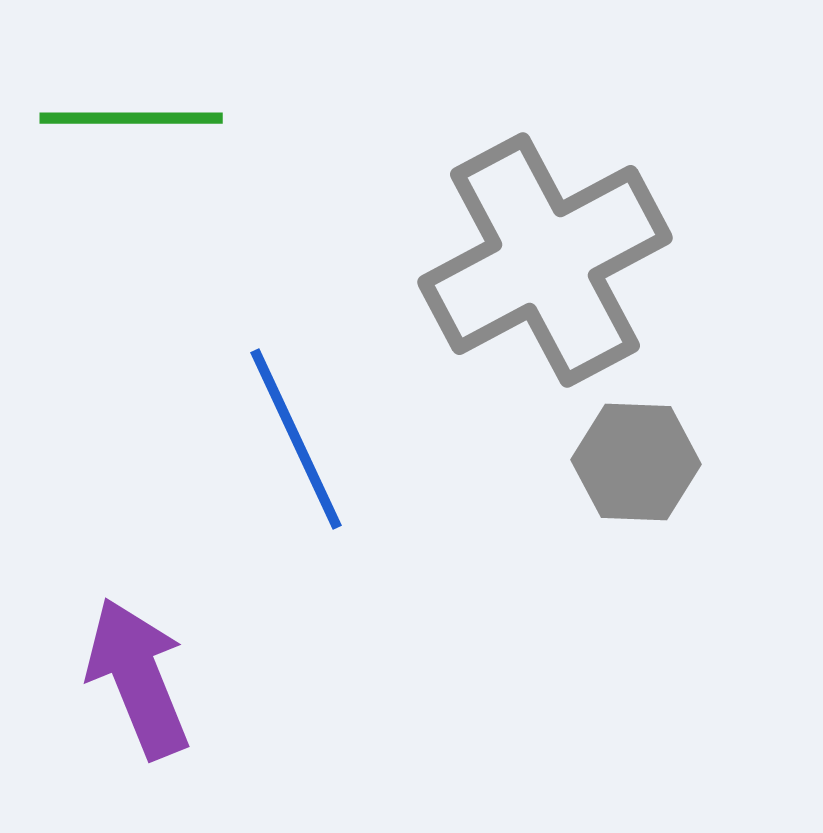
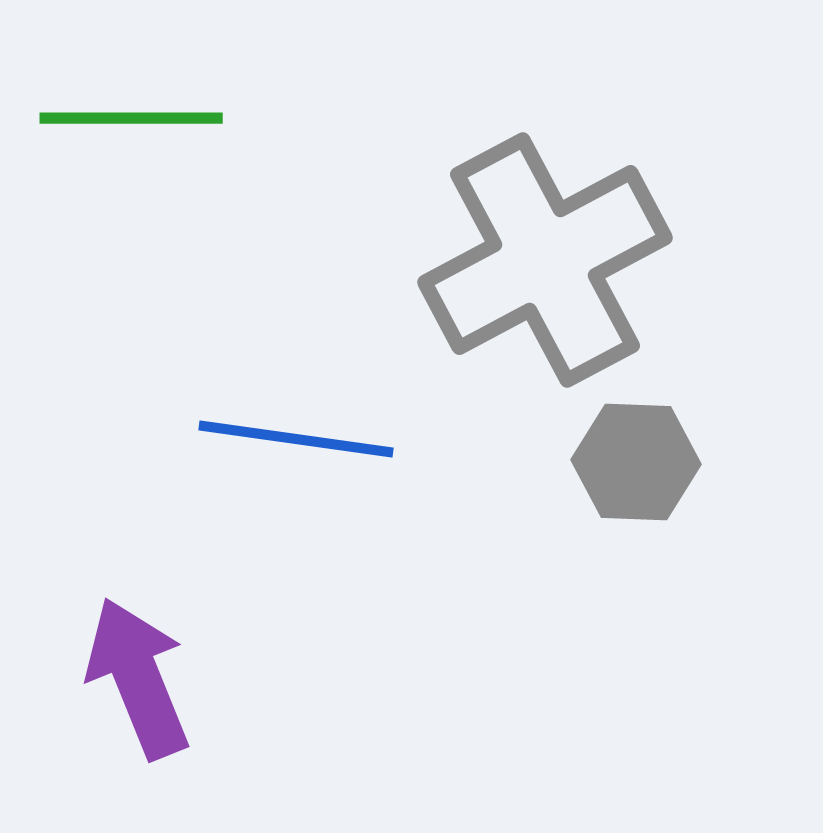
blue line: rotated 57 degrees counterclockwise
